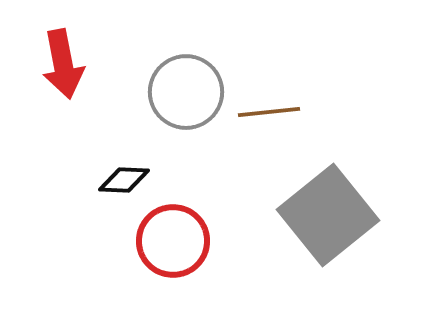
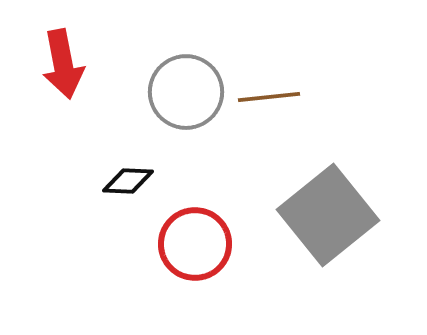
brown line: moved 15 px up
black diamond: moved 4 px right, 1 px down
red circle: moved 22 px right, 3 px down
